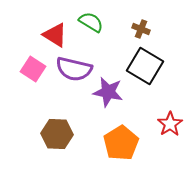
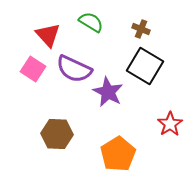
red triangle: moved 7 px left; rotated 16 degrees clockwise
purple semicircle: rotated 12 degrees clockwise
purple star: rotated 16 degrees clockwise
orange pentagon: moved 3 px left, 11 px down
